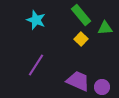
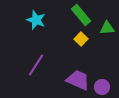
green triangle: moved 2 px right
purple trapezoid: moved 1 px up
